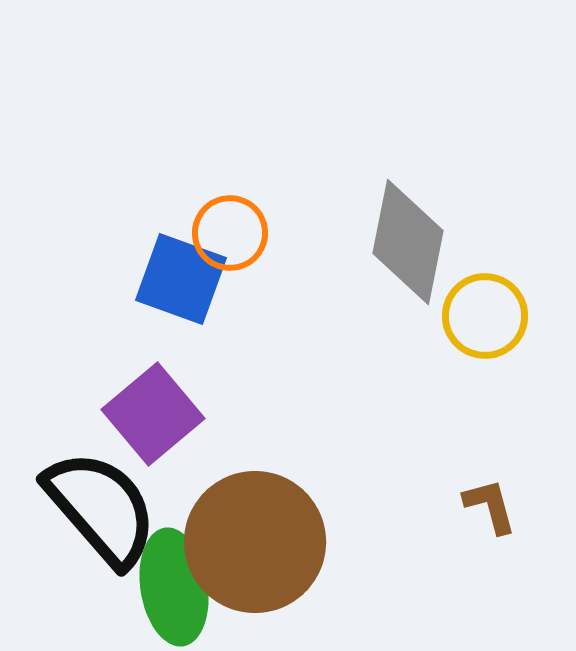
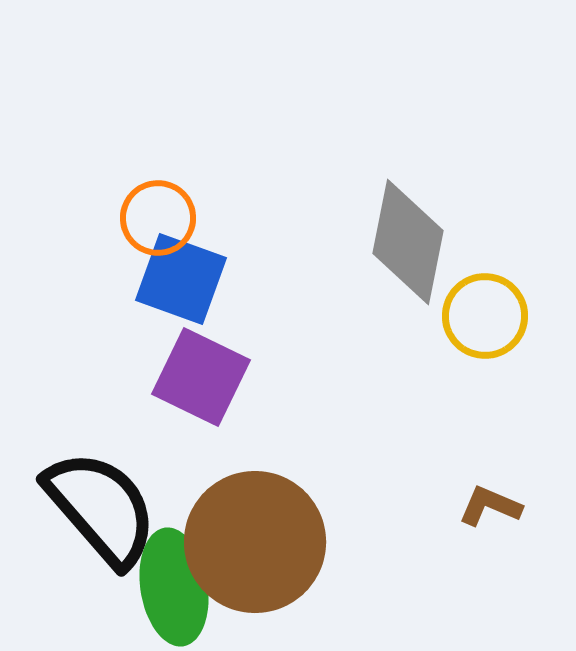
orange circle: moved 72 px left, 15 px up
purple square: moved 48 px right, 37 px up; rotated 24 degrees counterclockwise
brown L-shape: rotated 52 degrees counterclockwise
